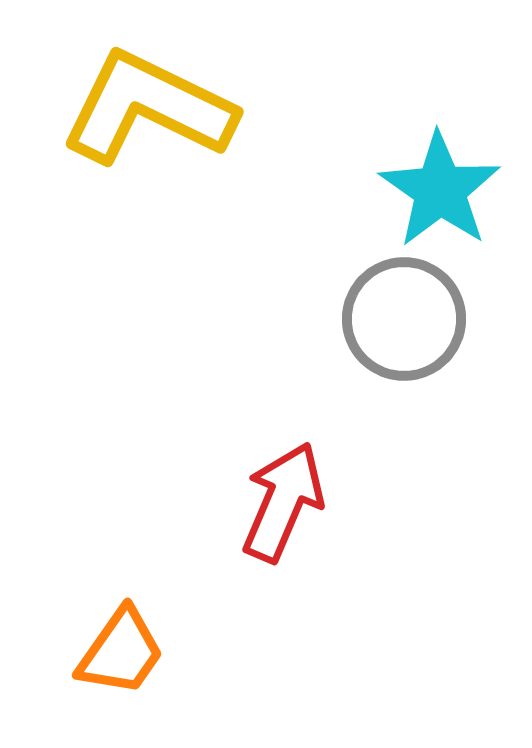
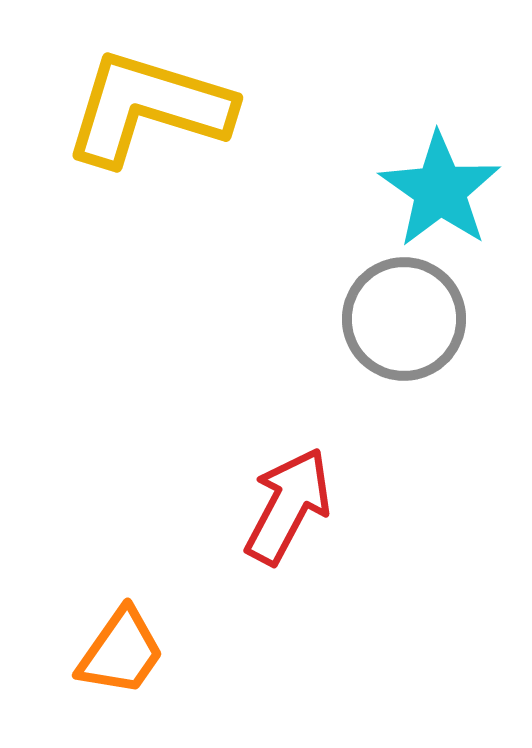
yellow L-shape: rotated 9 degrees counterclockwise
red arrow: moved 5 px right, 4 px down; rotated 5 degrees clockwise
